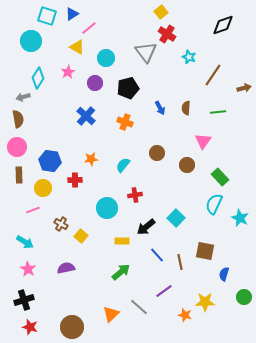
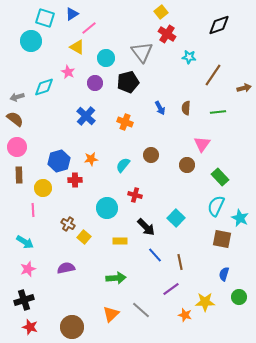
cyan square at (47, 16): moved 2 px left, 2 px down
black diamond at (223, 25): moved 4 px left
gray triangle at (146, 52): moved 4 px left
cyan star at (189, 57): rotated 16 degrees counterclockwise
pink star at (68, 72): rotated 16 degrees counterclockwise
cyan diamond at (38, 78): moved 6 px right, 9 px down; rotated 40 degrees clockwise
black pentagon at (128, 88): moved 6 px up
gray arrow at (23, 97): moved 6 px left
brown semicircle at (18, 119): moved 3 px left; rotated 42 degrees counterclockwise
pink triangle at (203, 141): moved 1 px left, 3 px down
brown circle at (157, 153): moved 6 px left, 2 px down
blue hexagon at (50, 161): moved 9 px right; rotated 25 degrees counterclockwise
red cross at (135, 195): rotated 24 degrees clockwise
cyan semicircle at (214, 204): moved 2 px right, 2 px down
pink line at (33, 210): rotated 72 degrees counterclockwise
brown cross at (61, 224): moved 7 px right
black arrow at (146, 227): rotated 96 degrees counterclockwise
yellow square at (81, 236): moved 3 px right, 1 px down
yellow rectangle at (122, 241): moved 2 px left
brown square at (205, 251): moved 17 px right, 12 px up
blue line at (157, 255): moved 2 px left
pink star at (28, 269): rotated 21 degrees clockwise
green arrow at (121, 272): moved 5 px left, 6 px down; rotated 36 degrees clockwise
purple line at (164, 291): moved 7 px right, 2 px up
green circle at (244, 297): moved 5 px left
gray line at (139, 307): moved 2 px right, 3 px down
